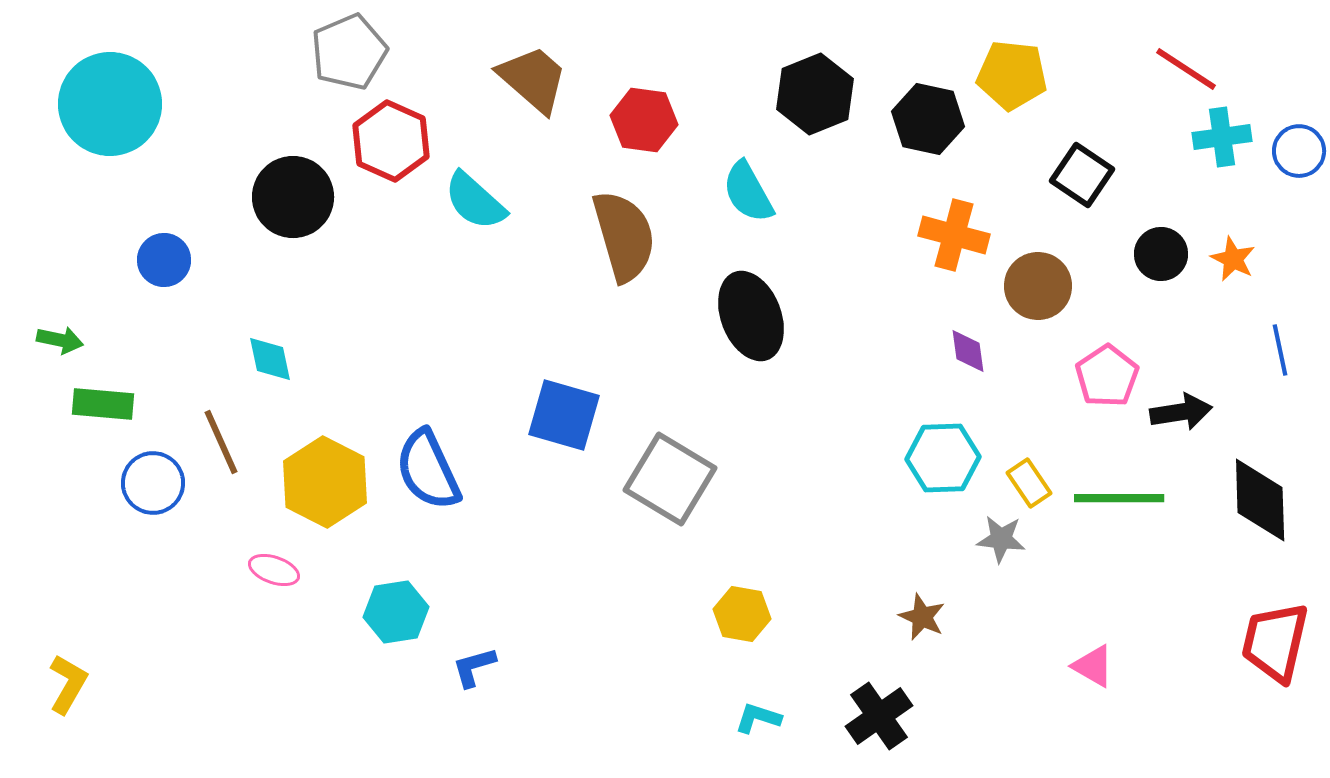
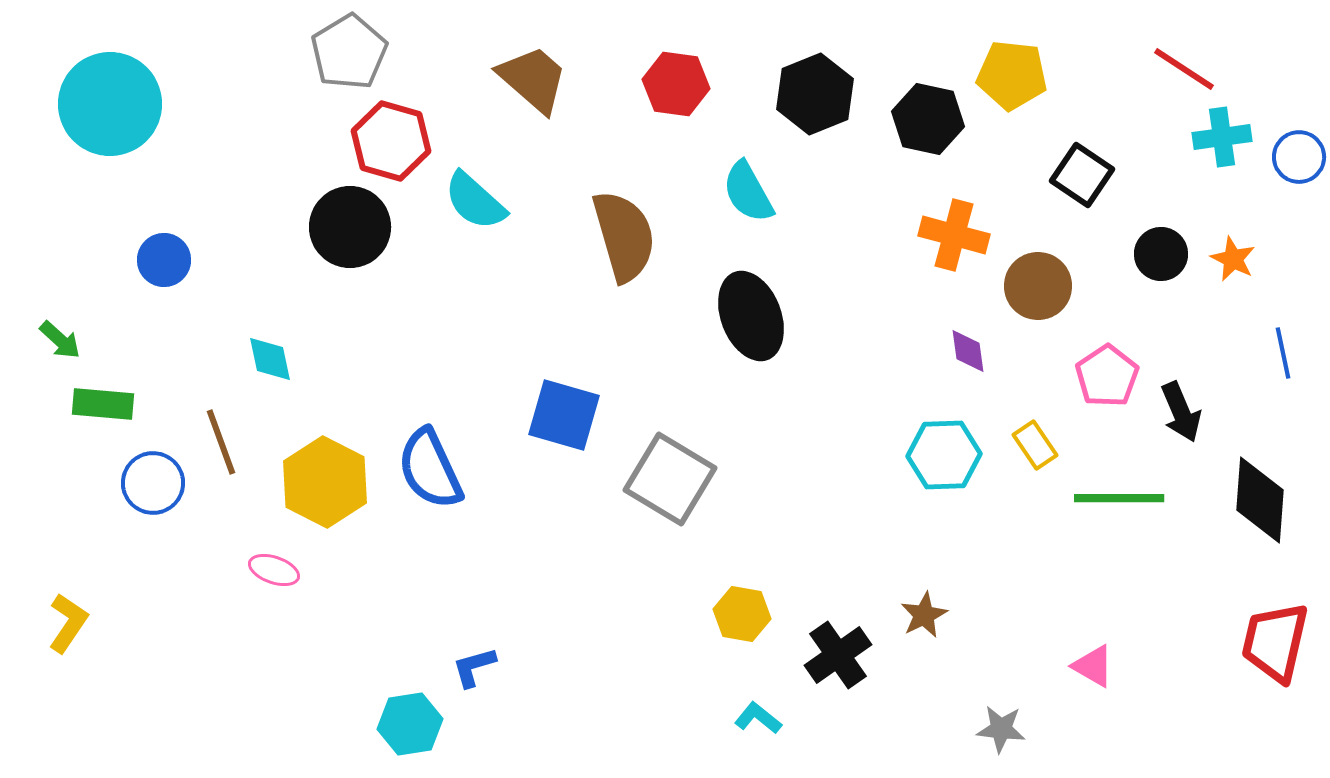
gray pentagon at (349, 52): rotated 8 degrees counterclockwise
red line at (1186, 69): moved 2 px left
red hexagon at (644, 120): moved 32 px right, 36 px up
red hexagon at (391, 141): rotated 8 degrees counterclockwise
blue circle at (1299, 151): moved 6 px down
black circle at (293, 197): moved 57 px right, 30 px down
green arrow at (60, 340): rotated 30 degrees clockwise
blue line at (1280, 350): moved 3 px right, 3 px down
black arrow at (1181, 412): rotated 76 degrees clockwise
brown line at (221, 442): rotated 4 degrees clockwise
cyan hexagon at (943, 458): moved 1 px right, 3 px up
blue semicircle at (428, 470): moved 2 px right, 1 px up
yellow rectangle at (1029, 483): moved 6 px right, 38 px up
black diamond at (1260, 500): rotated 6 degrees clockwise
gray star at (1001, 539): moved 190 px down
cyan hexagon at (396, 612): moved 14 px right, 112 px down
brown star at (922, 617): moved 2 px right, 2 px up; rotated 21 degrees clockwise
yellow L-shape at (68, 684): moved 61 px up; rotated 4 degrees clockwise
black cross at (879, 716): moved 41 px left, 61 px up
cyan L-shape at (758, 718): rotated 21 degrees clockwise
